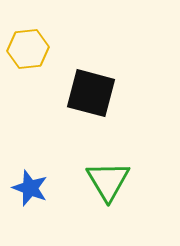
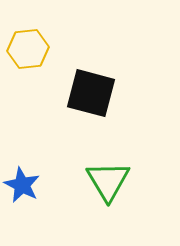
blue star: moved 8 px left, 3 px up; rotated 6 degrees clockwise
